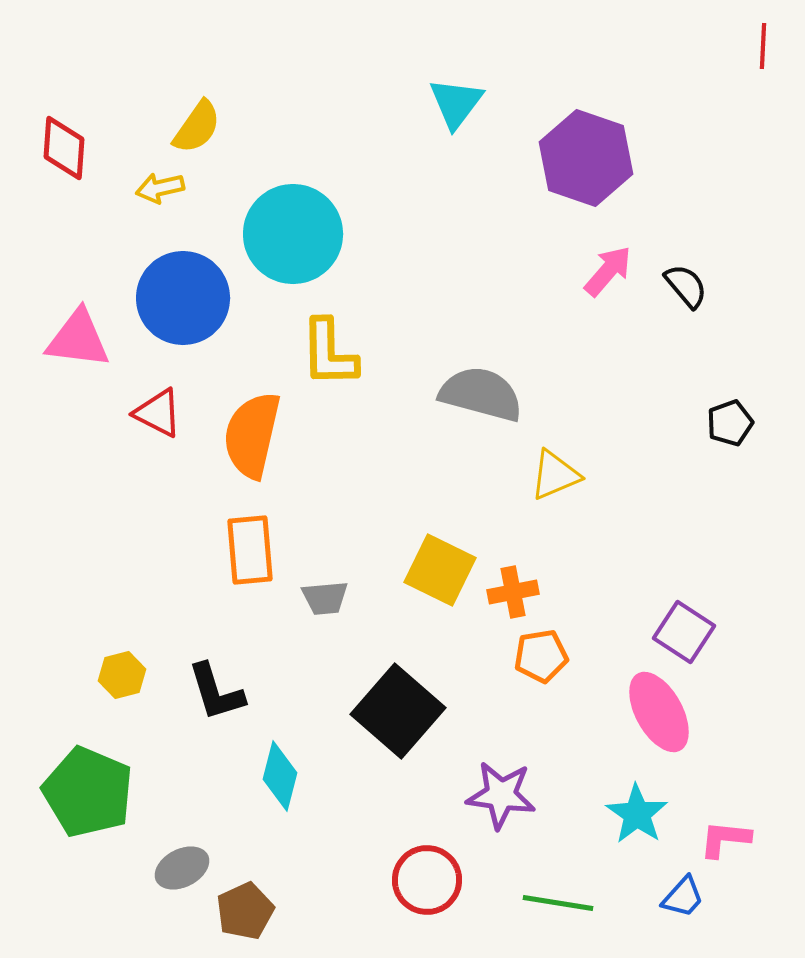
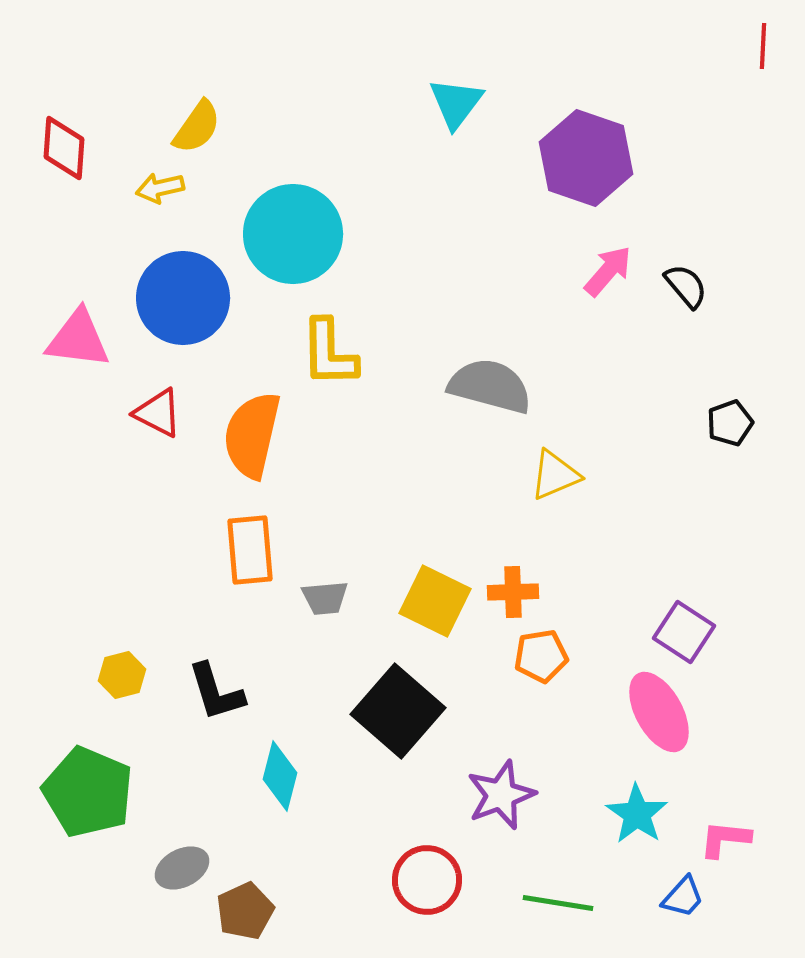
gray semicircle: moved 9 px right, 8 px up
yellow square: moved 5 px left, 31 px down
orange cross: rotated 9 degrees clockwise
purple star: rotated 28 degrees counterclockwise
